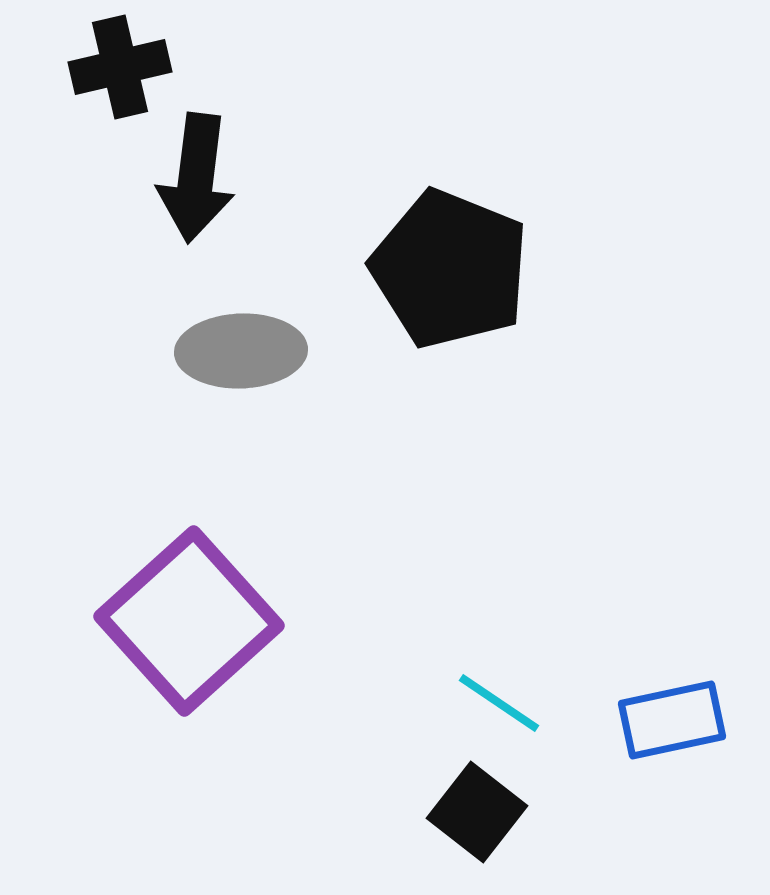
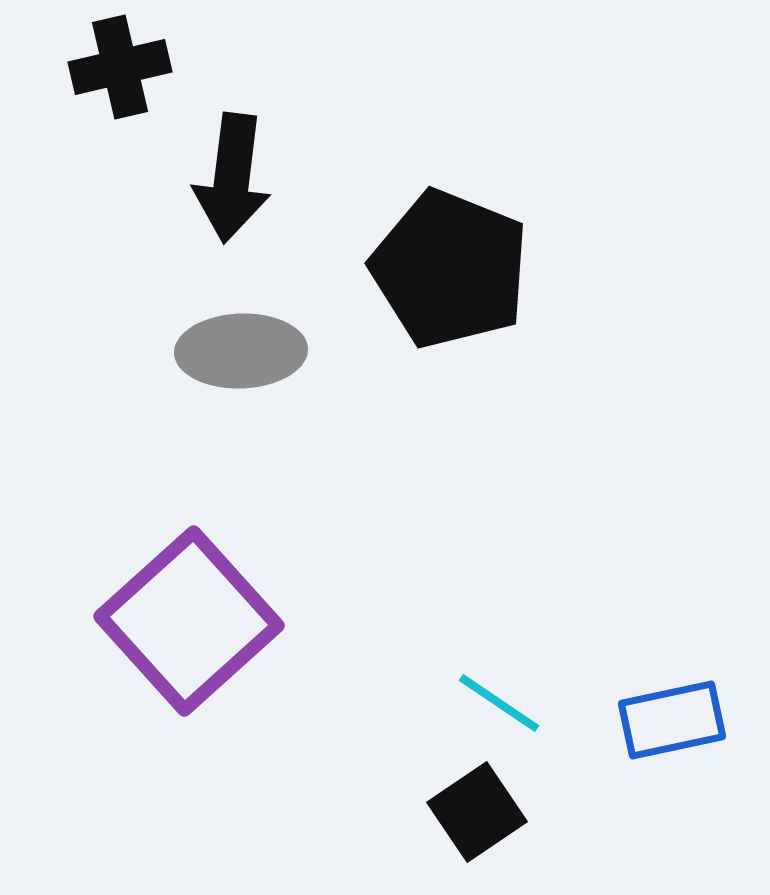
black arrow: moved 36 px right
black square: rotated 18 degrees clockwise
